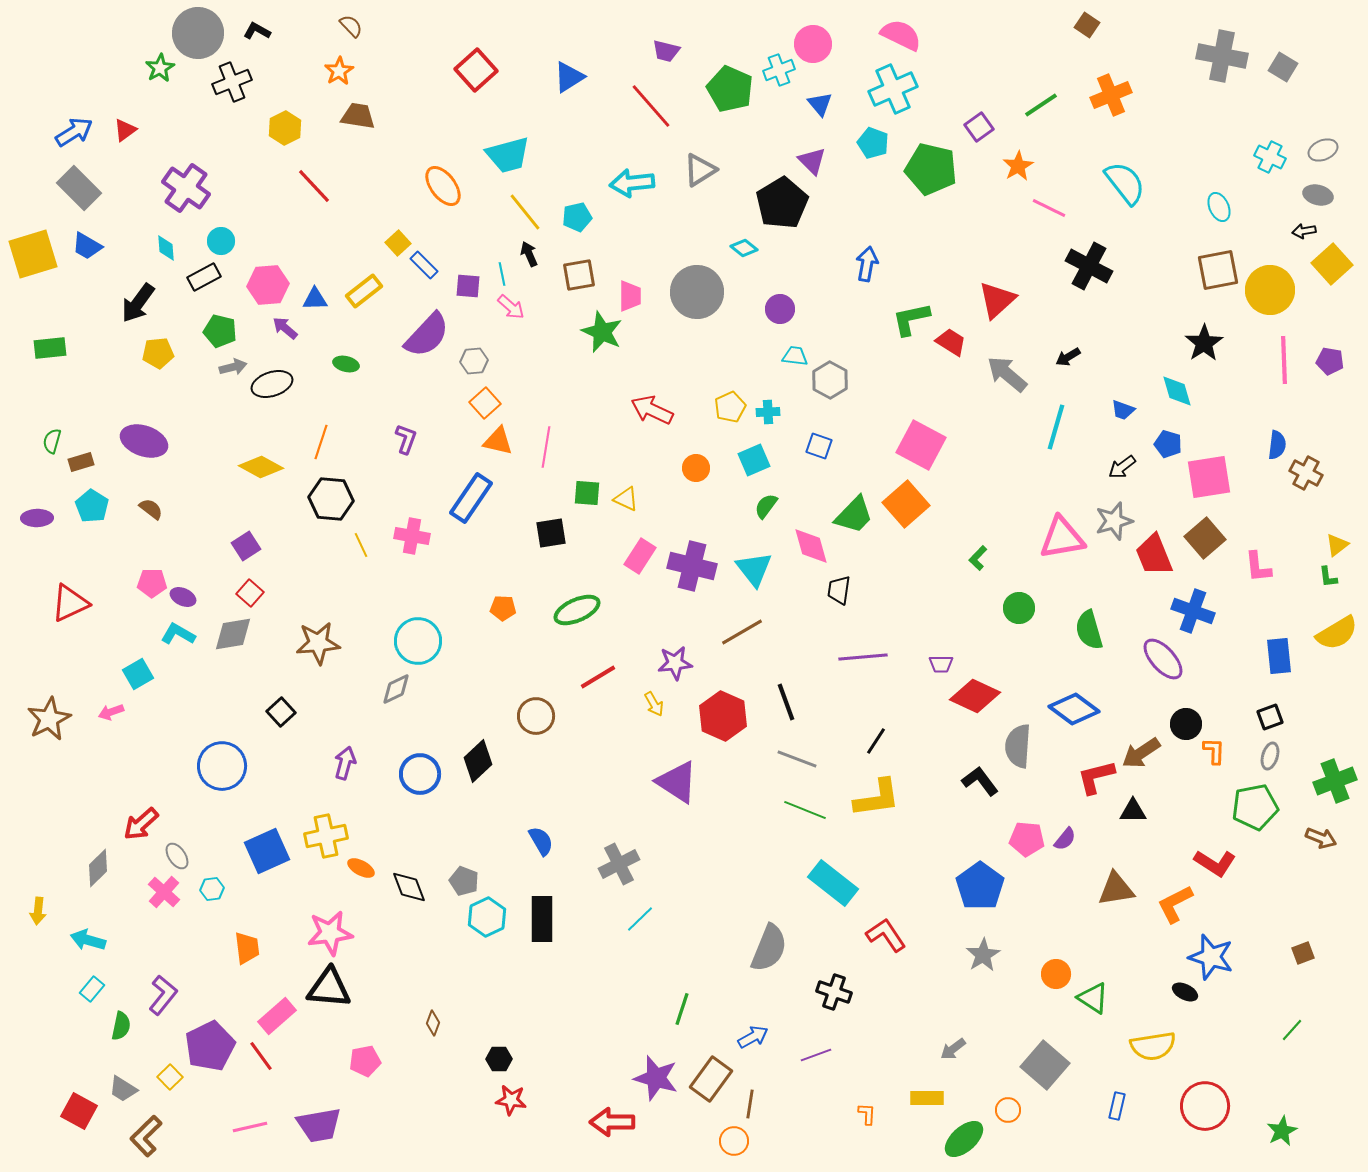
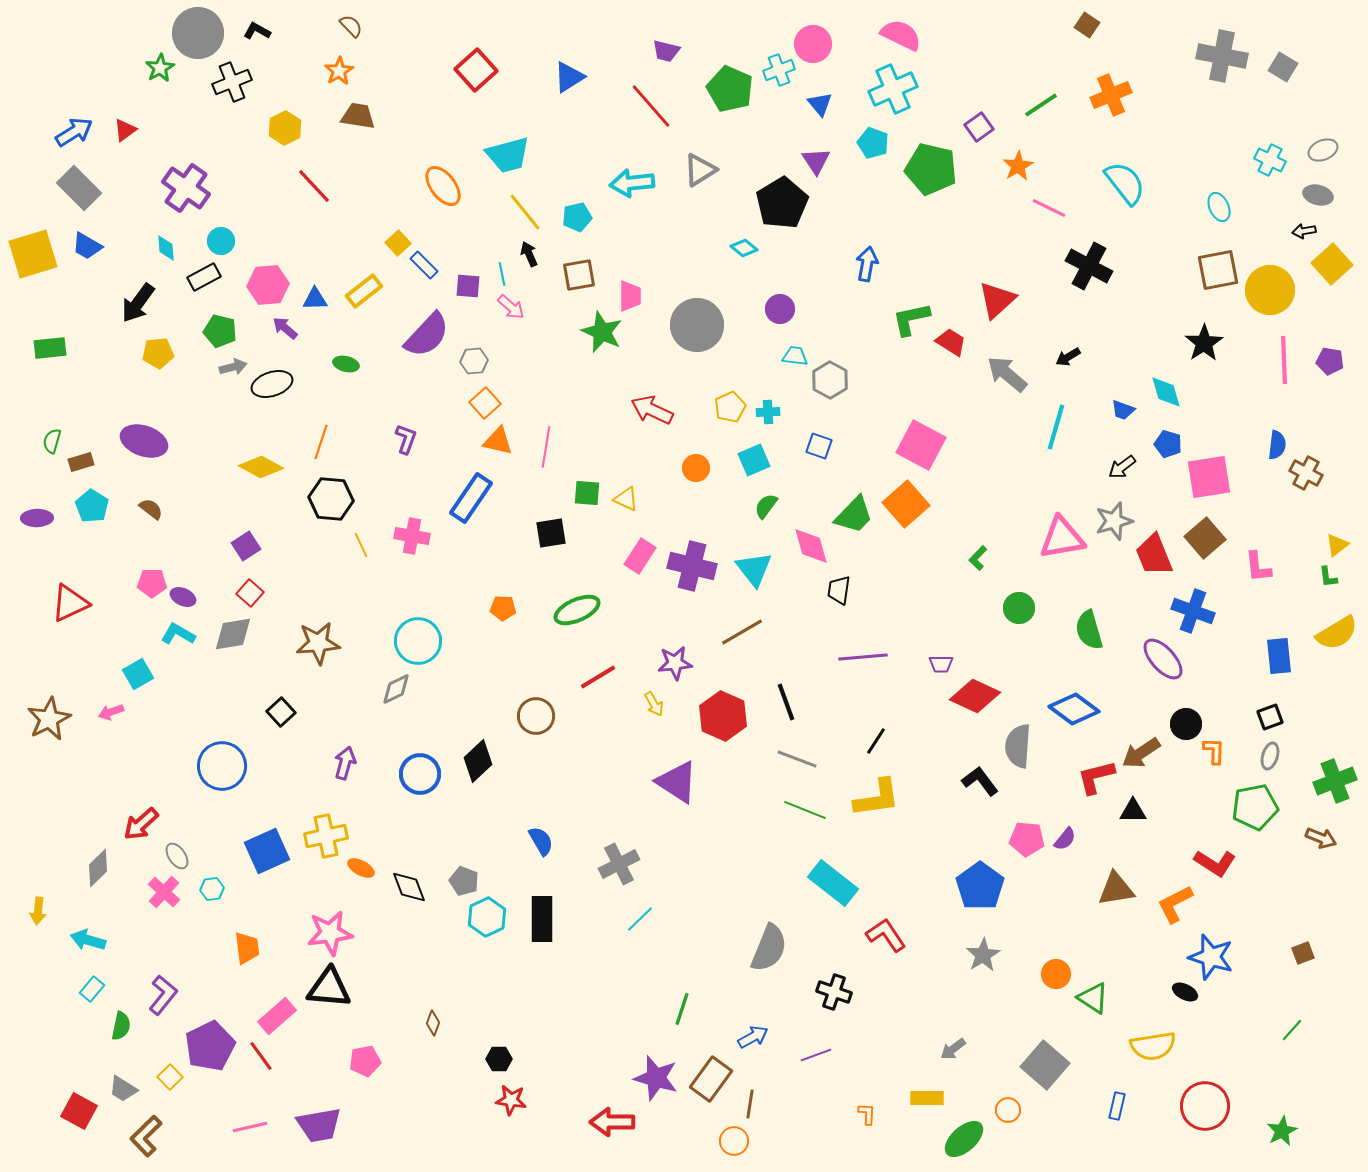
cyan cross at (1270, 157): moved 3 px down
purple triangle at (812, 161): moved 4 px right; rotated 12 degrees clockwise
gray circle at (697, 292): moved 33 px down
cyan diamond at (1177, 391): moved 11 px left, 1 px down
